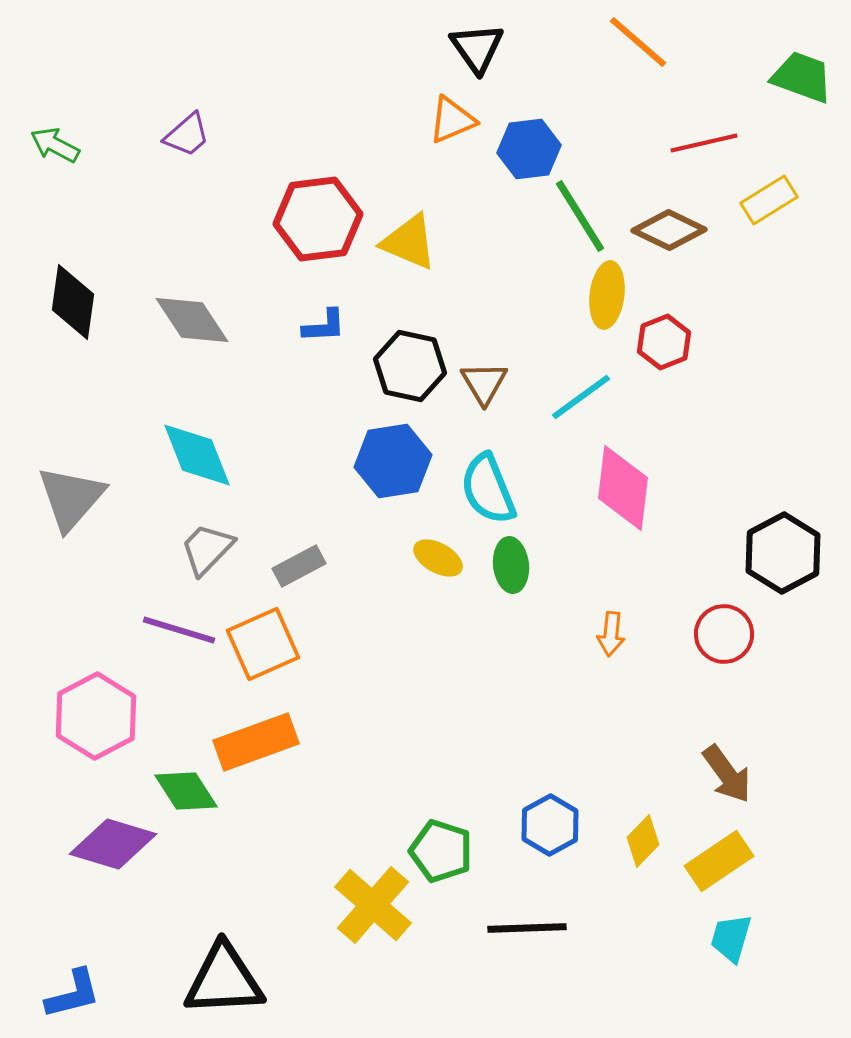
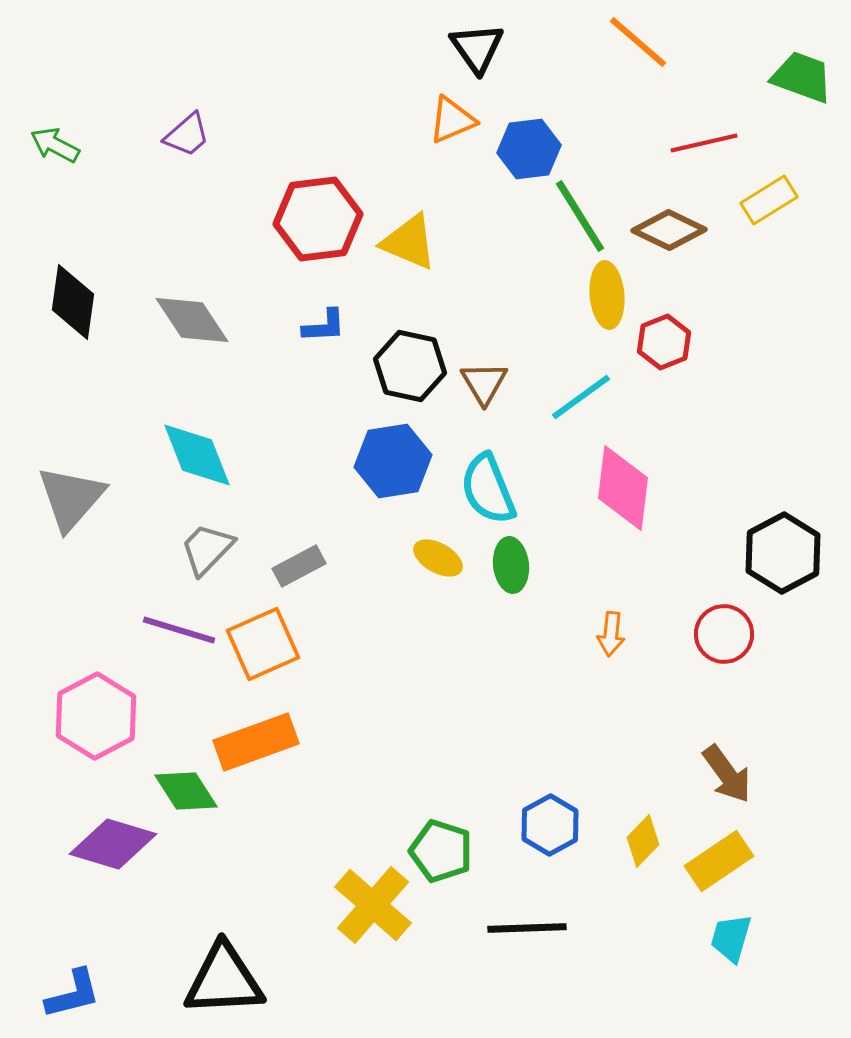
yellow ellipse at (607, 295): rotated 12 degrees counterclockwise
